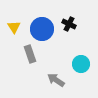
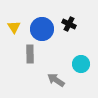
gray rectangle: rotated 18 degrees clockwise
